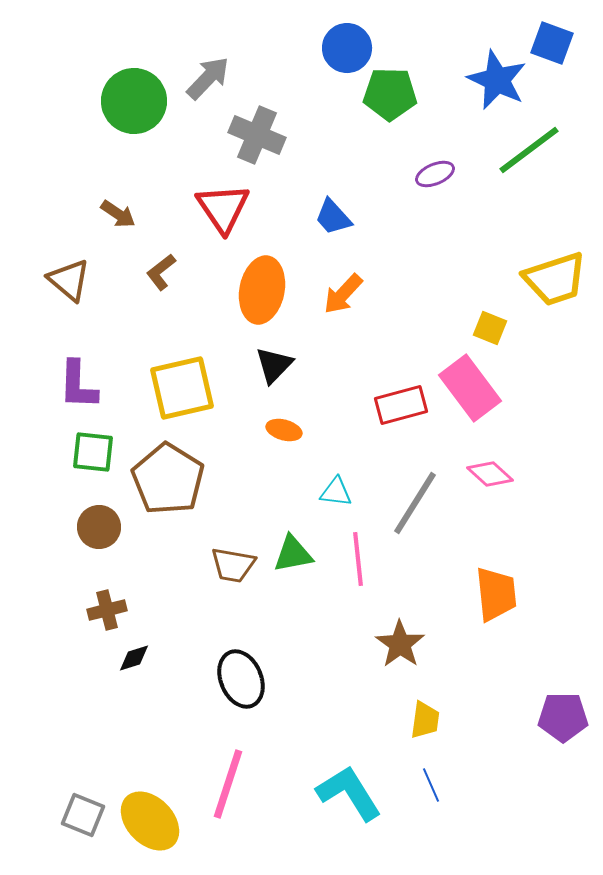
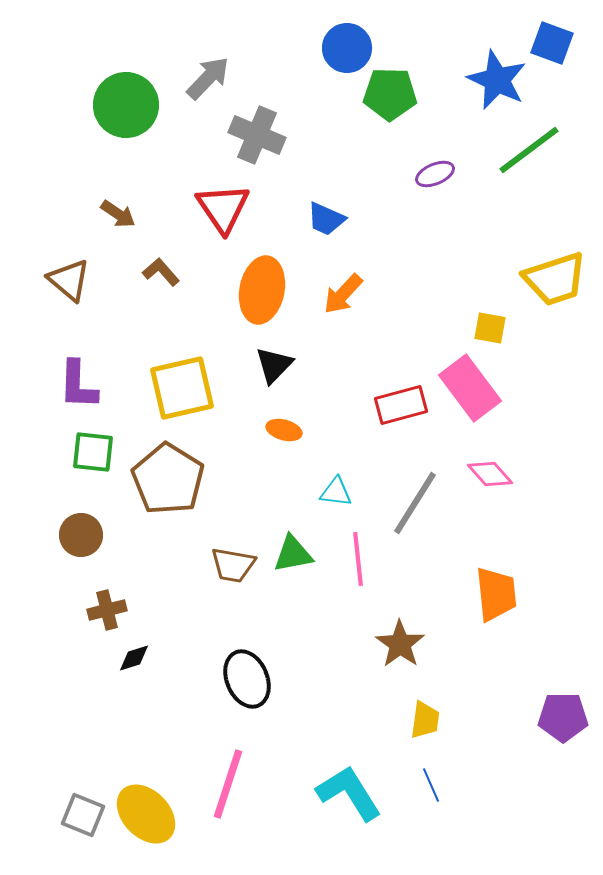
green circle at (134, 101): moved 8 px left, 4 px down
blue trapezoid at (333, 217): moved 7 px left, 2 px down; rotated 24 degrees counterclockwise
brown L-shape at (161, 272): rotated 87 degrees clockwise
yellow square at (490, 328): rotated 12 degrees counterclockwise
pink diamond at (490, 474): rotated 6 degrees clockwise
brown circle at (99, 527): moved 18 px left, 8 px down
black ellipse at (241, 679): moved 6 px right
yellow ellipse at (150, 821): moved 4 px left, 7 px up
